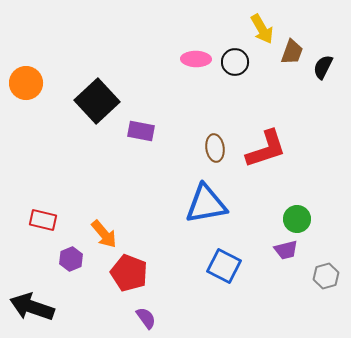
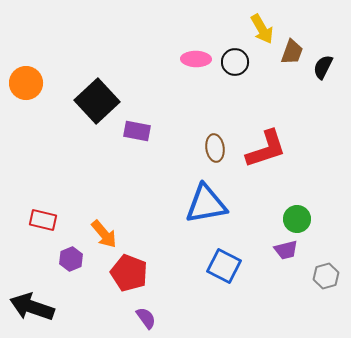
purple rectangle: moved 4 px left
